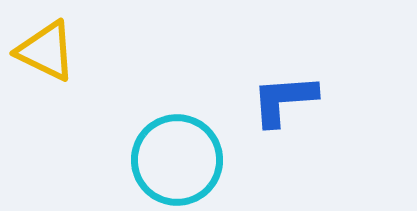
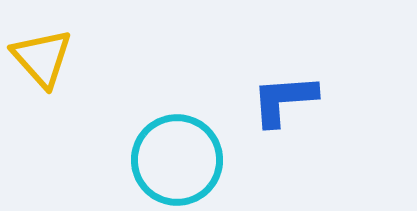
yellow triangle: moved 4 px left, 7 px down; rotated 22 degrees clockwise
